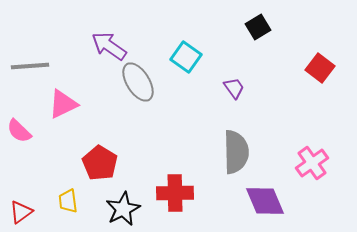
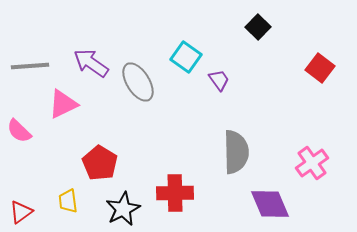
black square: rotated 15 degrees counterclockwise
purple arrow: moved 18 px left, 17 px down
purple trapezoid: moved 15 px left, 8 px up
purple diamond: moved 5 px right, 3 px down
